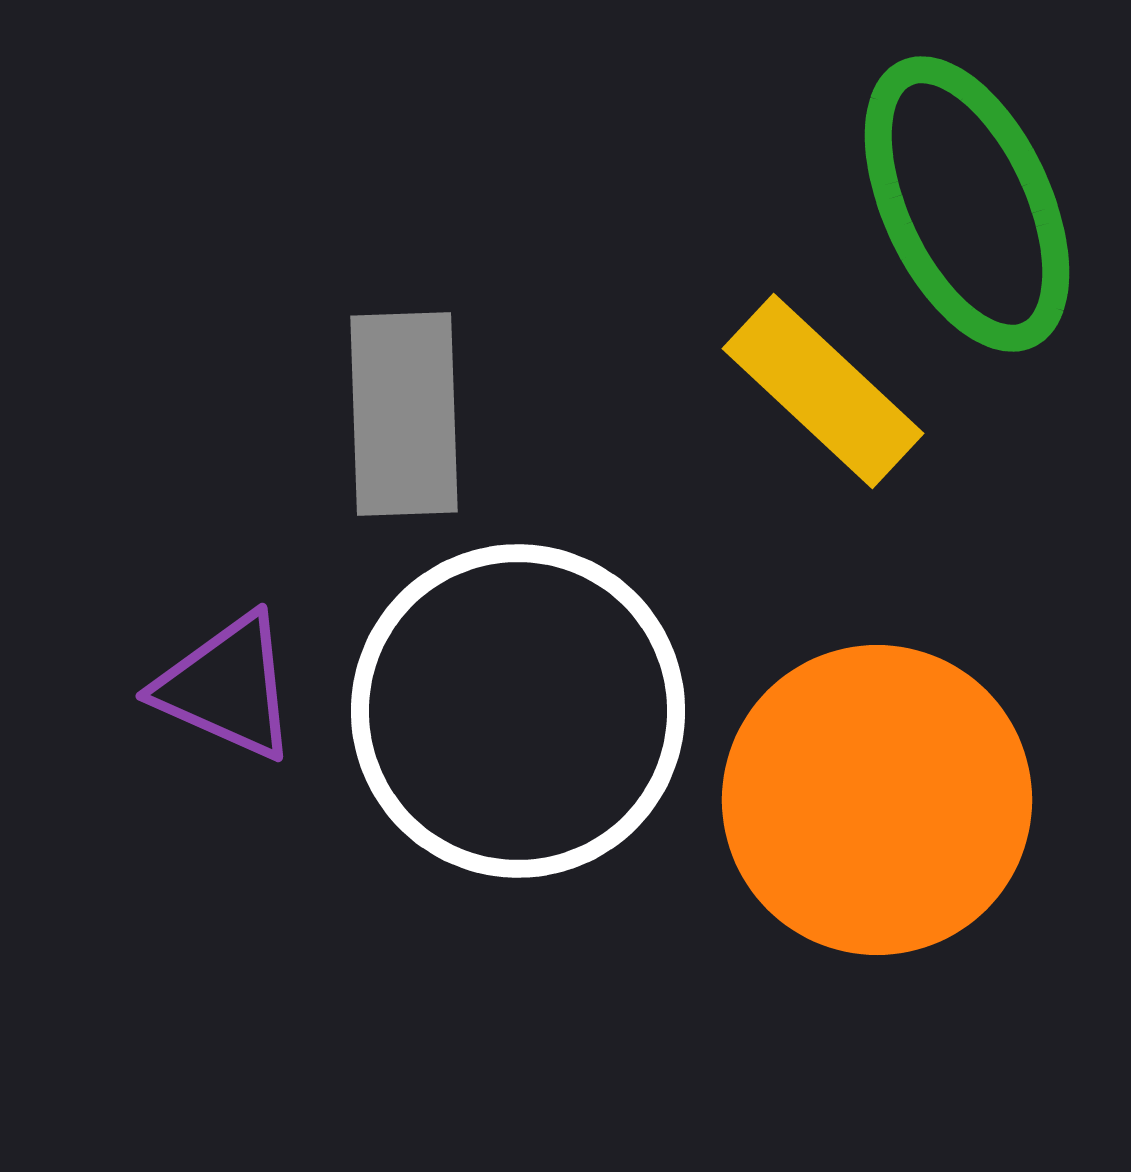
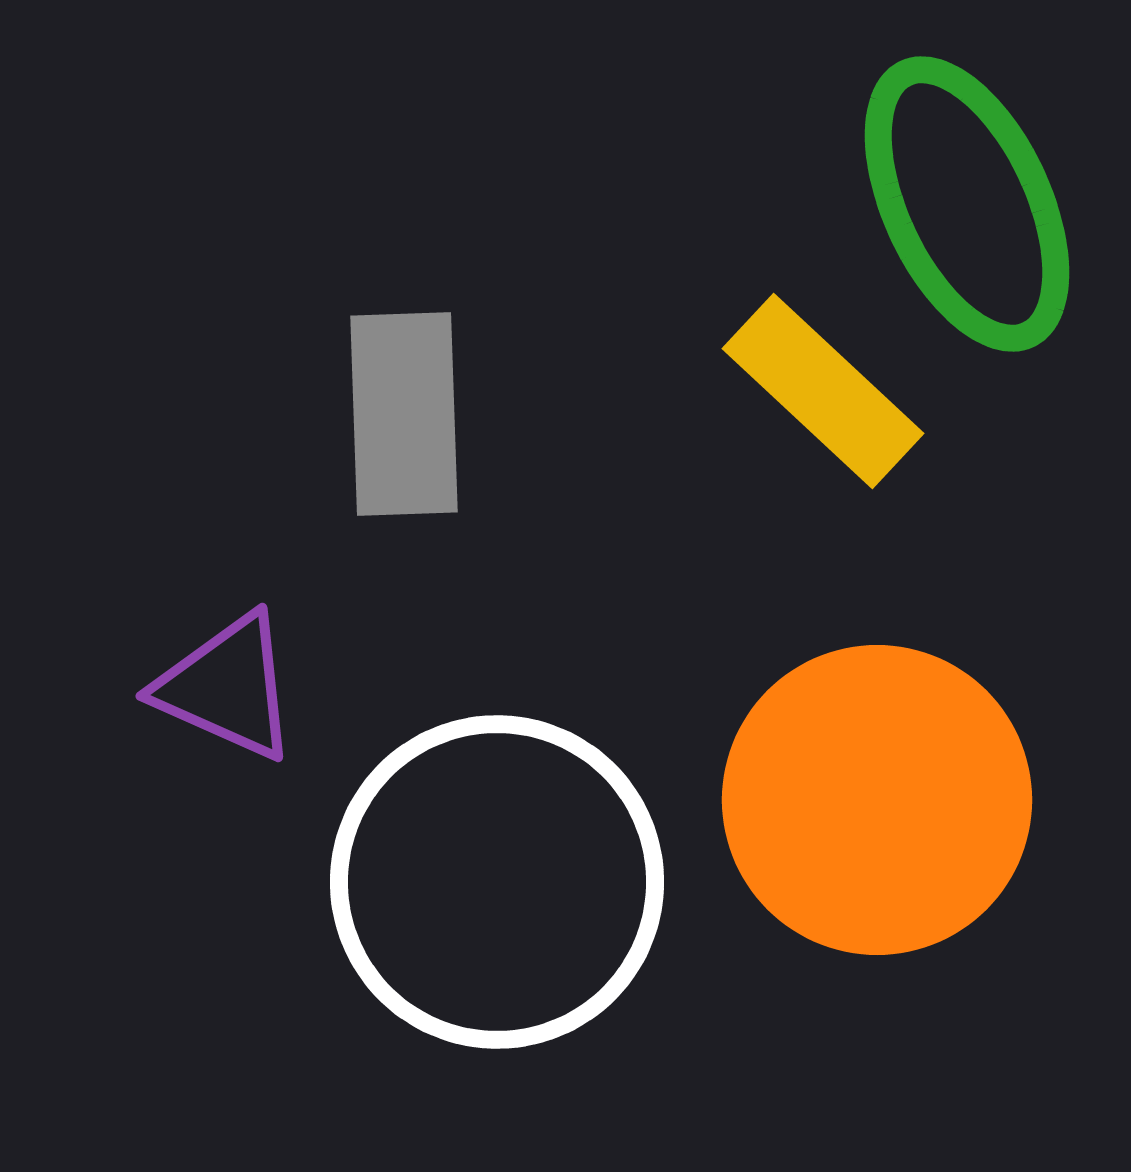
white circle: moved 21 px left, 171 px down
